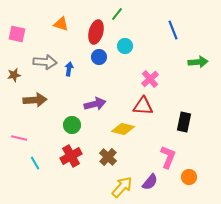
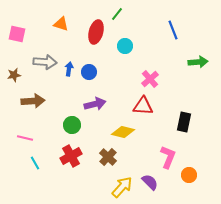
blue circle: moved 10 px left, 15 px down
brown arrow: moved 2 px left, 1 px down
yellow diamond: moved 3 px down
pink line: moved 6 px right
orange circle: moved 2 px up
purple semicircle: rotated 84 degrees counterclockwise
